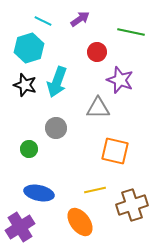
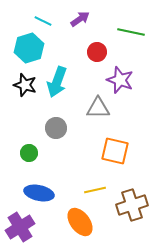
green circle: moved 4 px down
